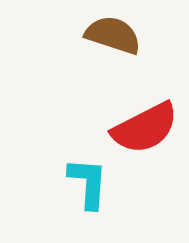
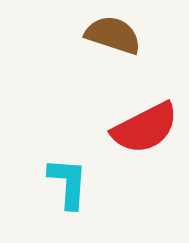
cyan L-shape: moved 20 px left
